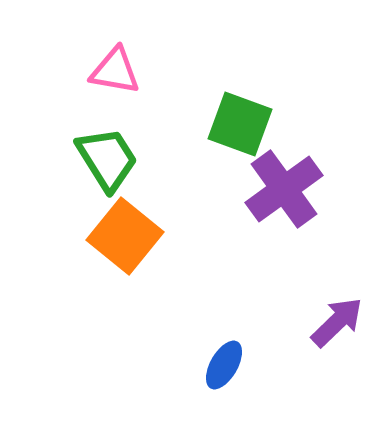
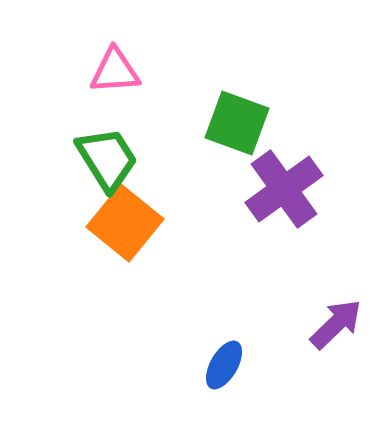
pink triangle: rotated 14 degrees counterclockwise
green square: moved 3 px left, 1 px up
orange square: moved 13 px up
purple arrow: moved 1 px left, 2 px down
